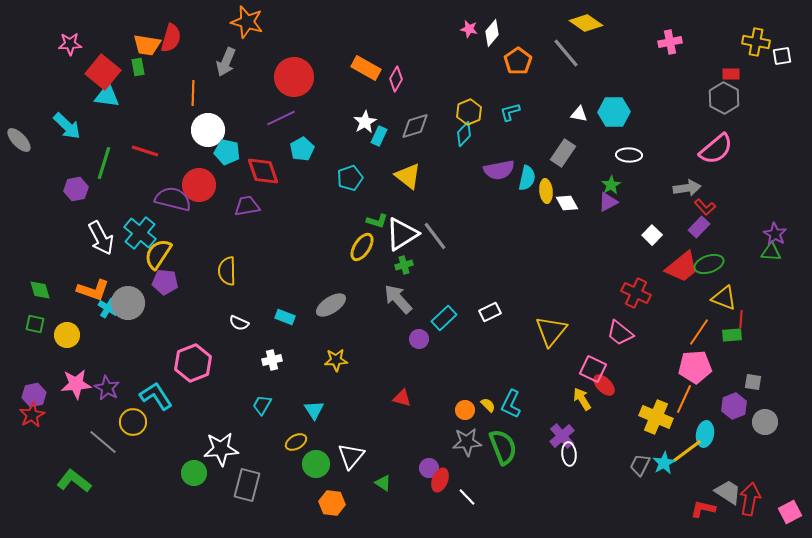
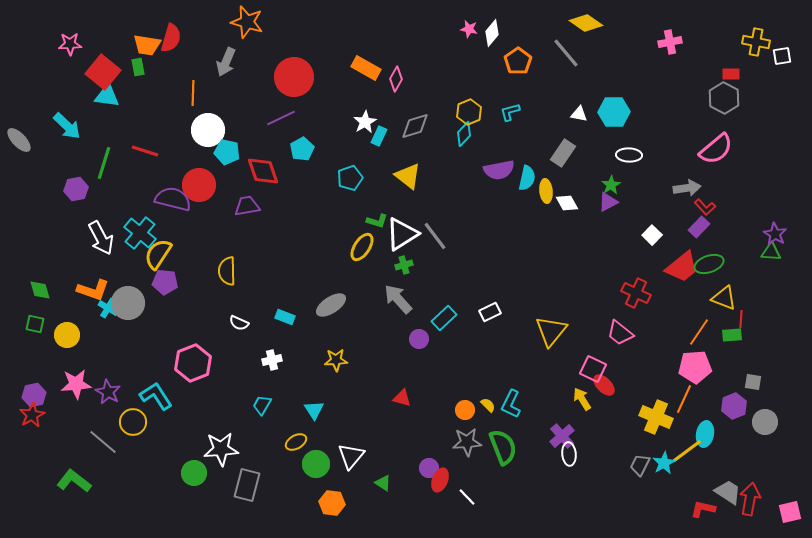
purple star at (107, 388): moved 1 px right, 4 px down
pink square at (790, 512): rotated 15 degrees clockwise
